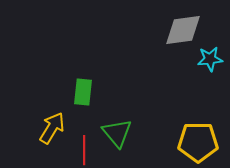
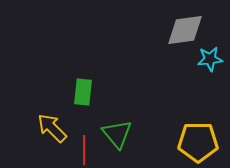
gray diamond: moved 2 px right
yellow arrow: rotated 76 degrees counterclockwise
green triangle: moved 1 px down
